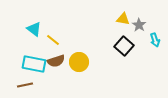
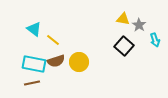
brown line: moved 7 px right, 2 px up
